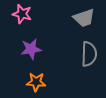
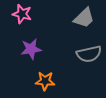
gray trapezoid: rotated 25 degrees counterclockwise
gray semicircle: rotated 75 degrees clockwise
orange star: moved 9 px right, 1 px up
